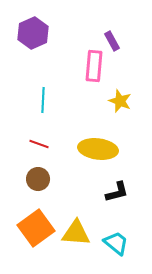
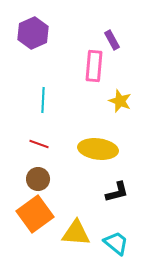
purple rectangle: moved 1 px up
orange square: moved 1 px left, 14 px up
